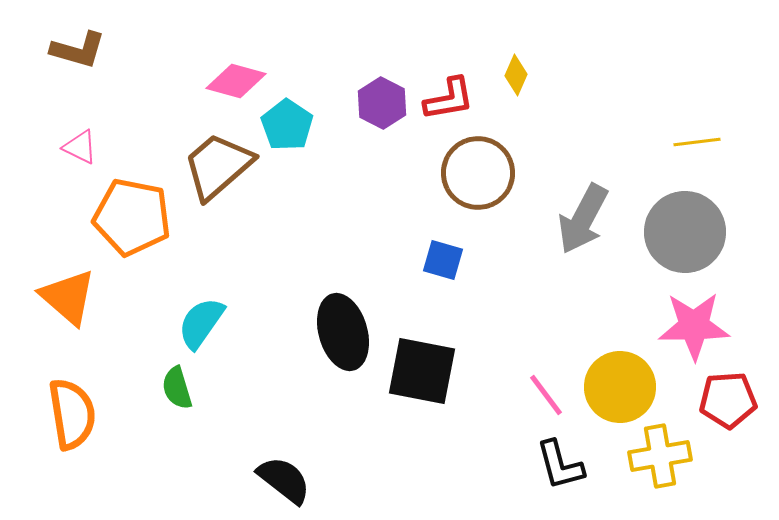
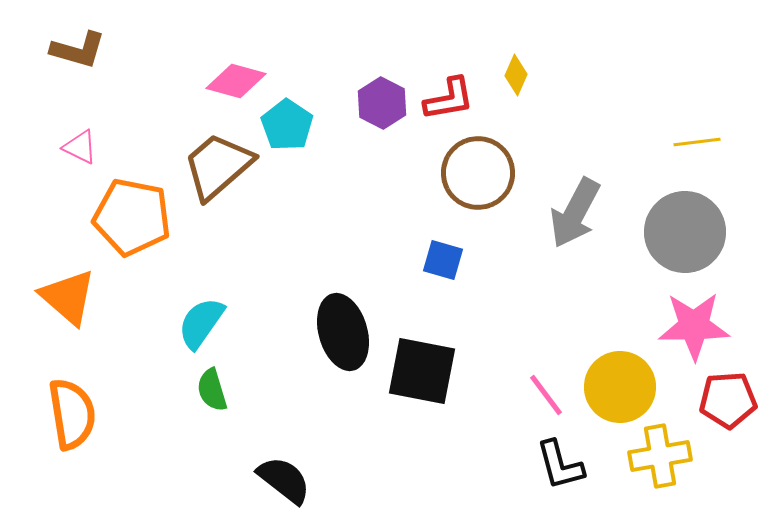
gray arrow: moved 8 px left, 6 px up
green semicircle: moved 35 px right, 2 px down
